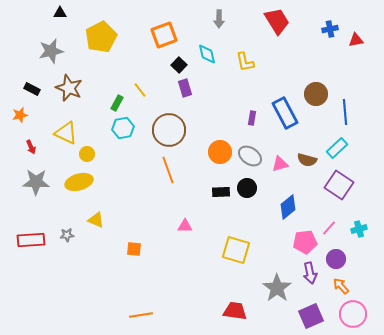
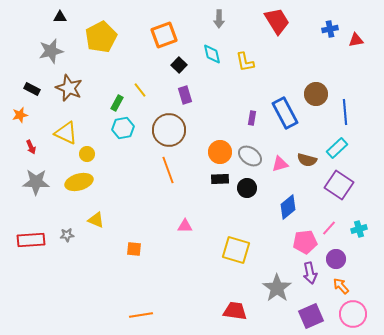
black triangle at (60, 13): moved 4 px down
cyan diamond at (207, 54): moved 5 px right
purple rectangle at (185, 88): moved 7 px down
black rectangle at (221, 192): moved 1 px left, 13 px up
